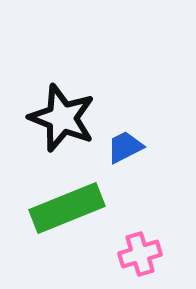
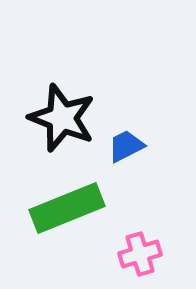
blue trapezoid: moved 1 px right, 1 px up
